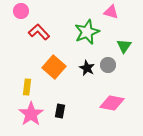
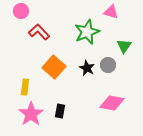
yellow rectangle: moved 2 px left
